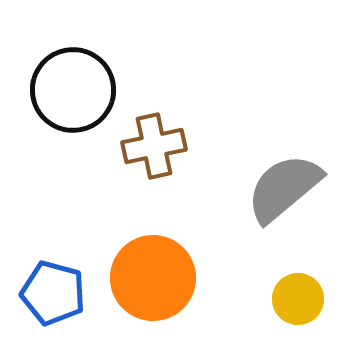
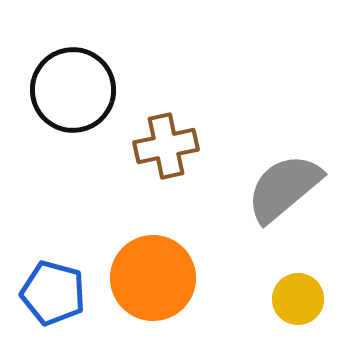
brown cross: moved 12 px right
